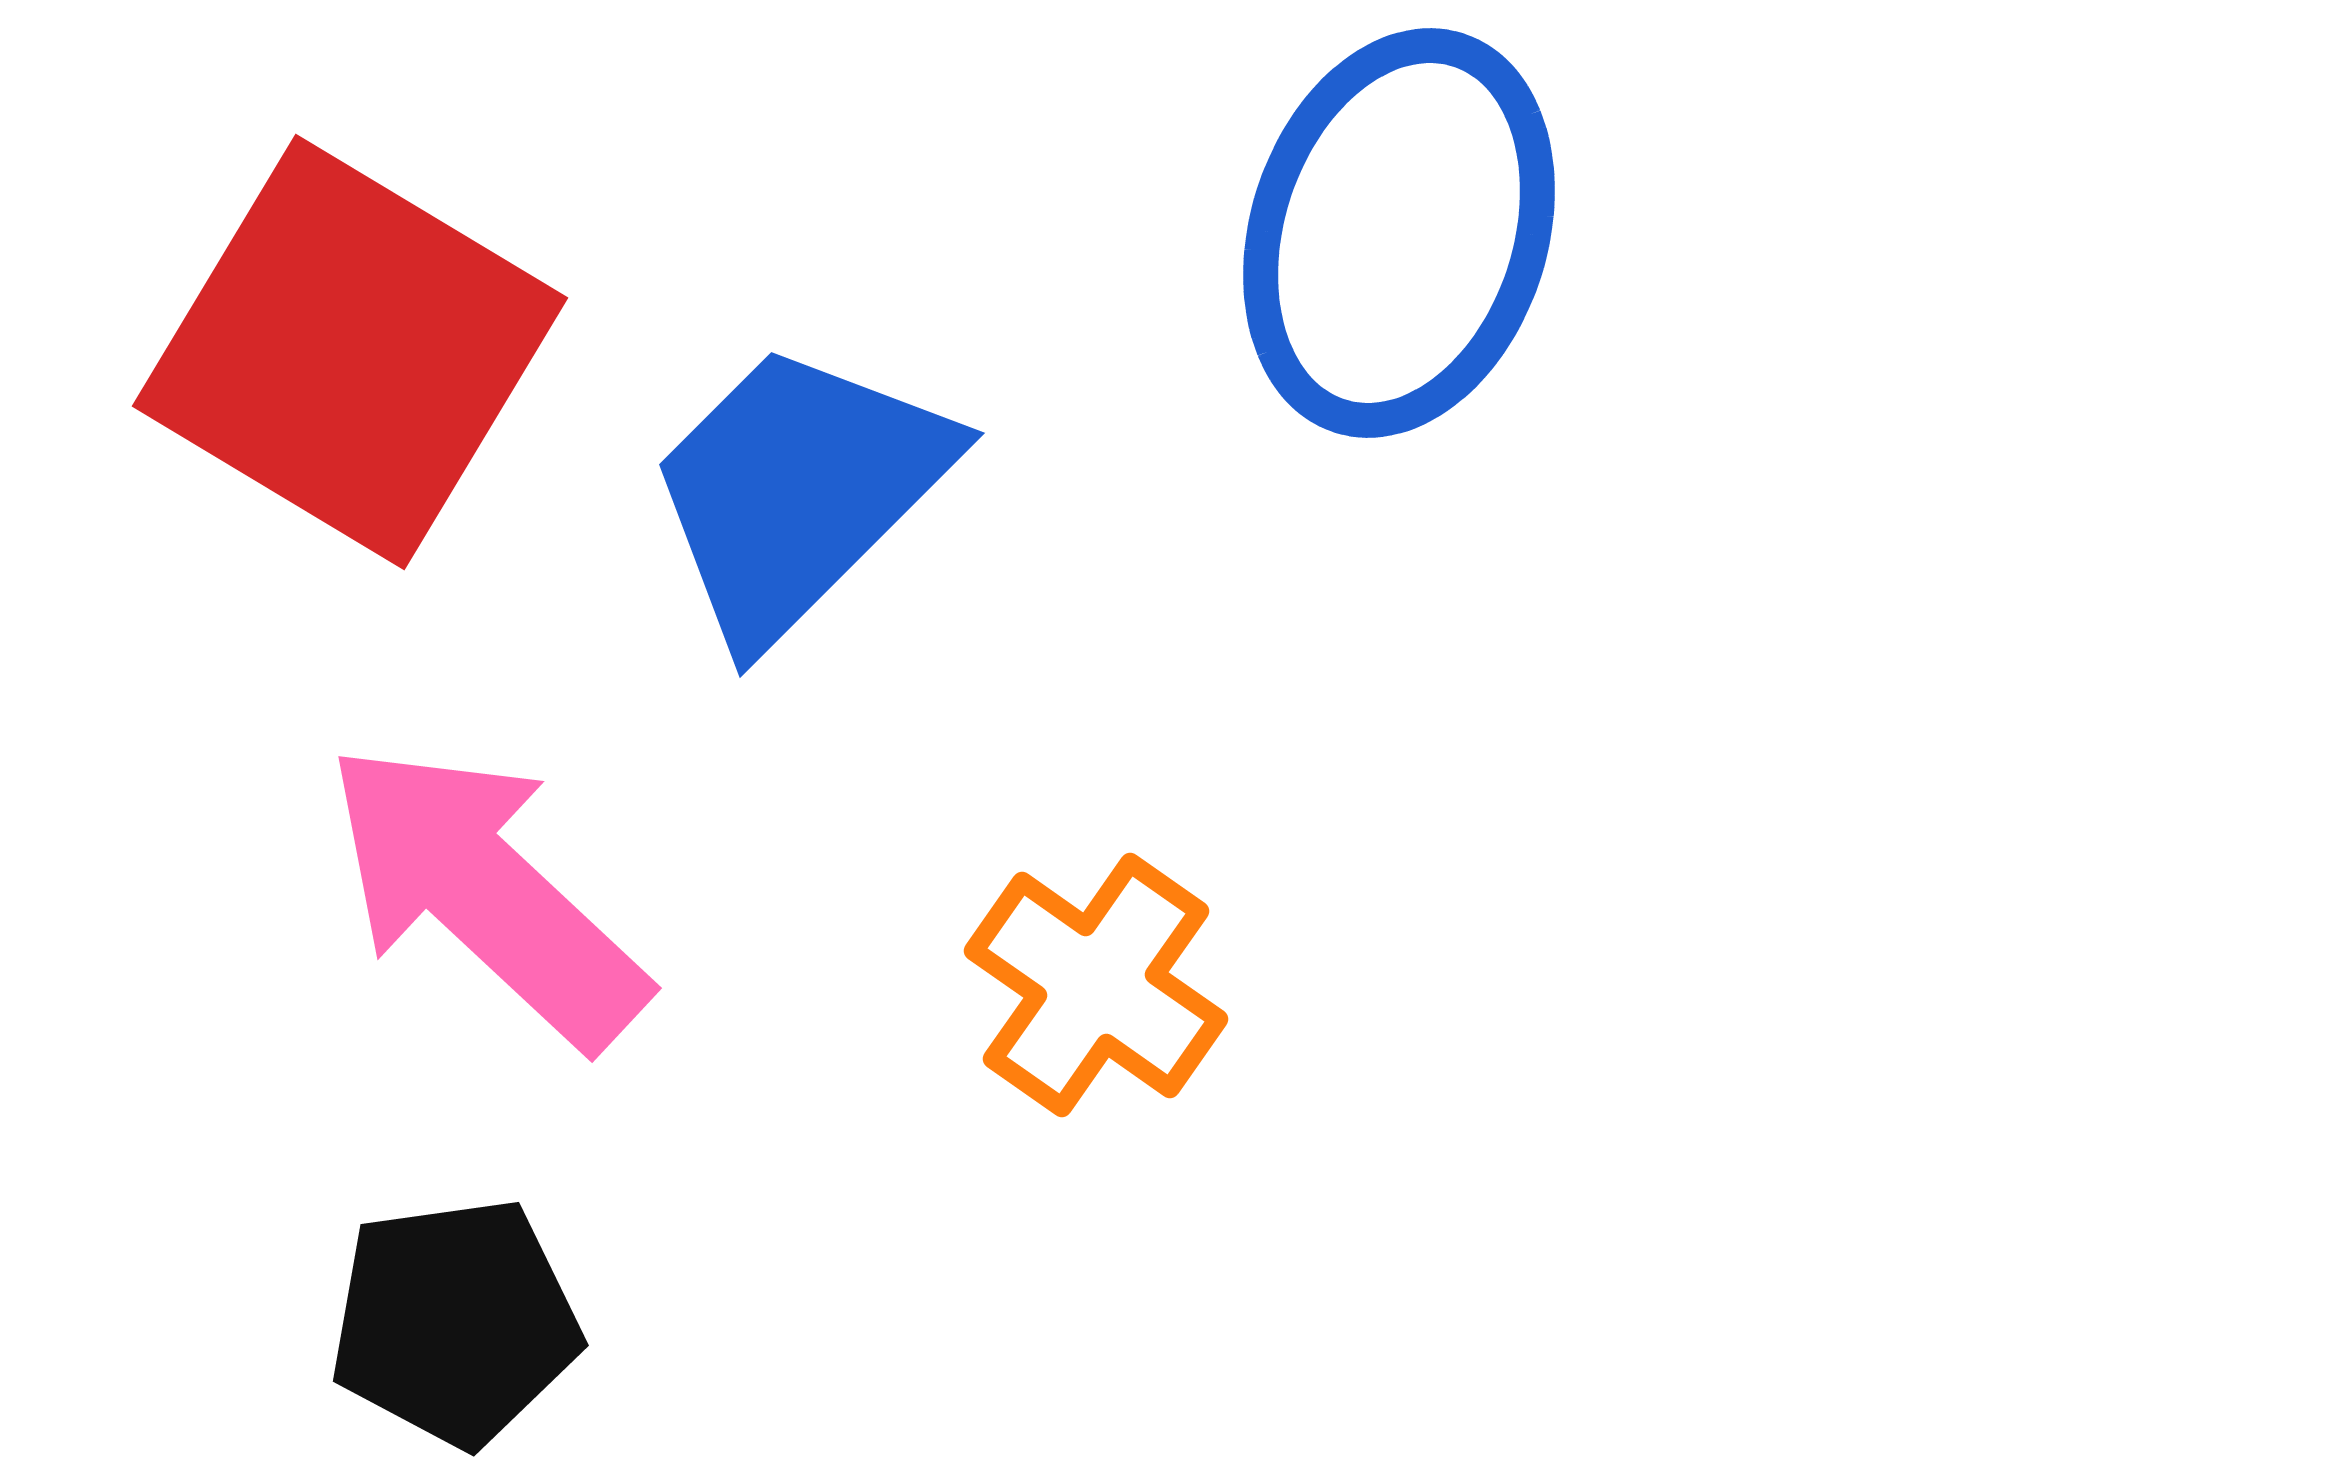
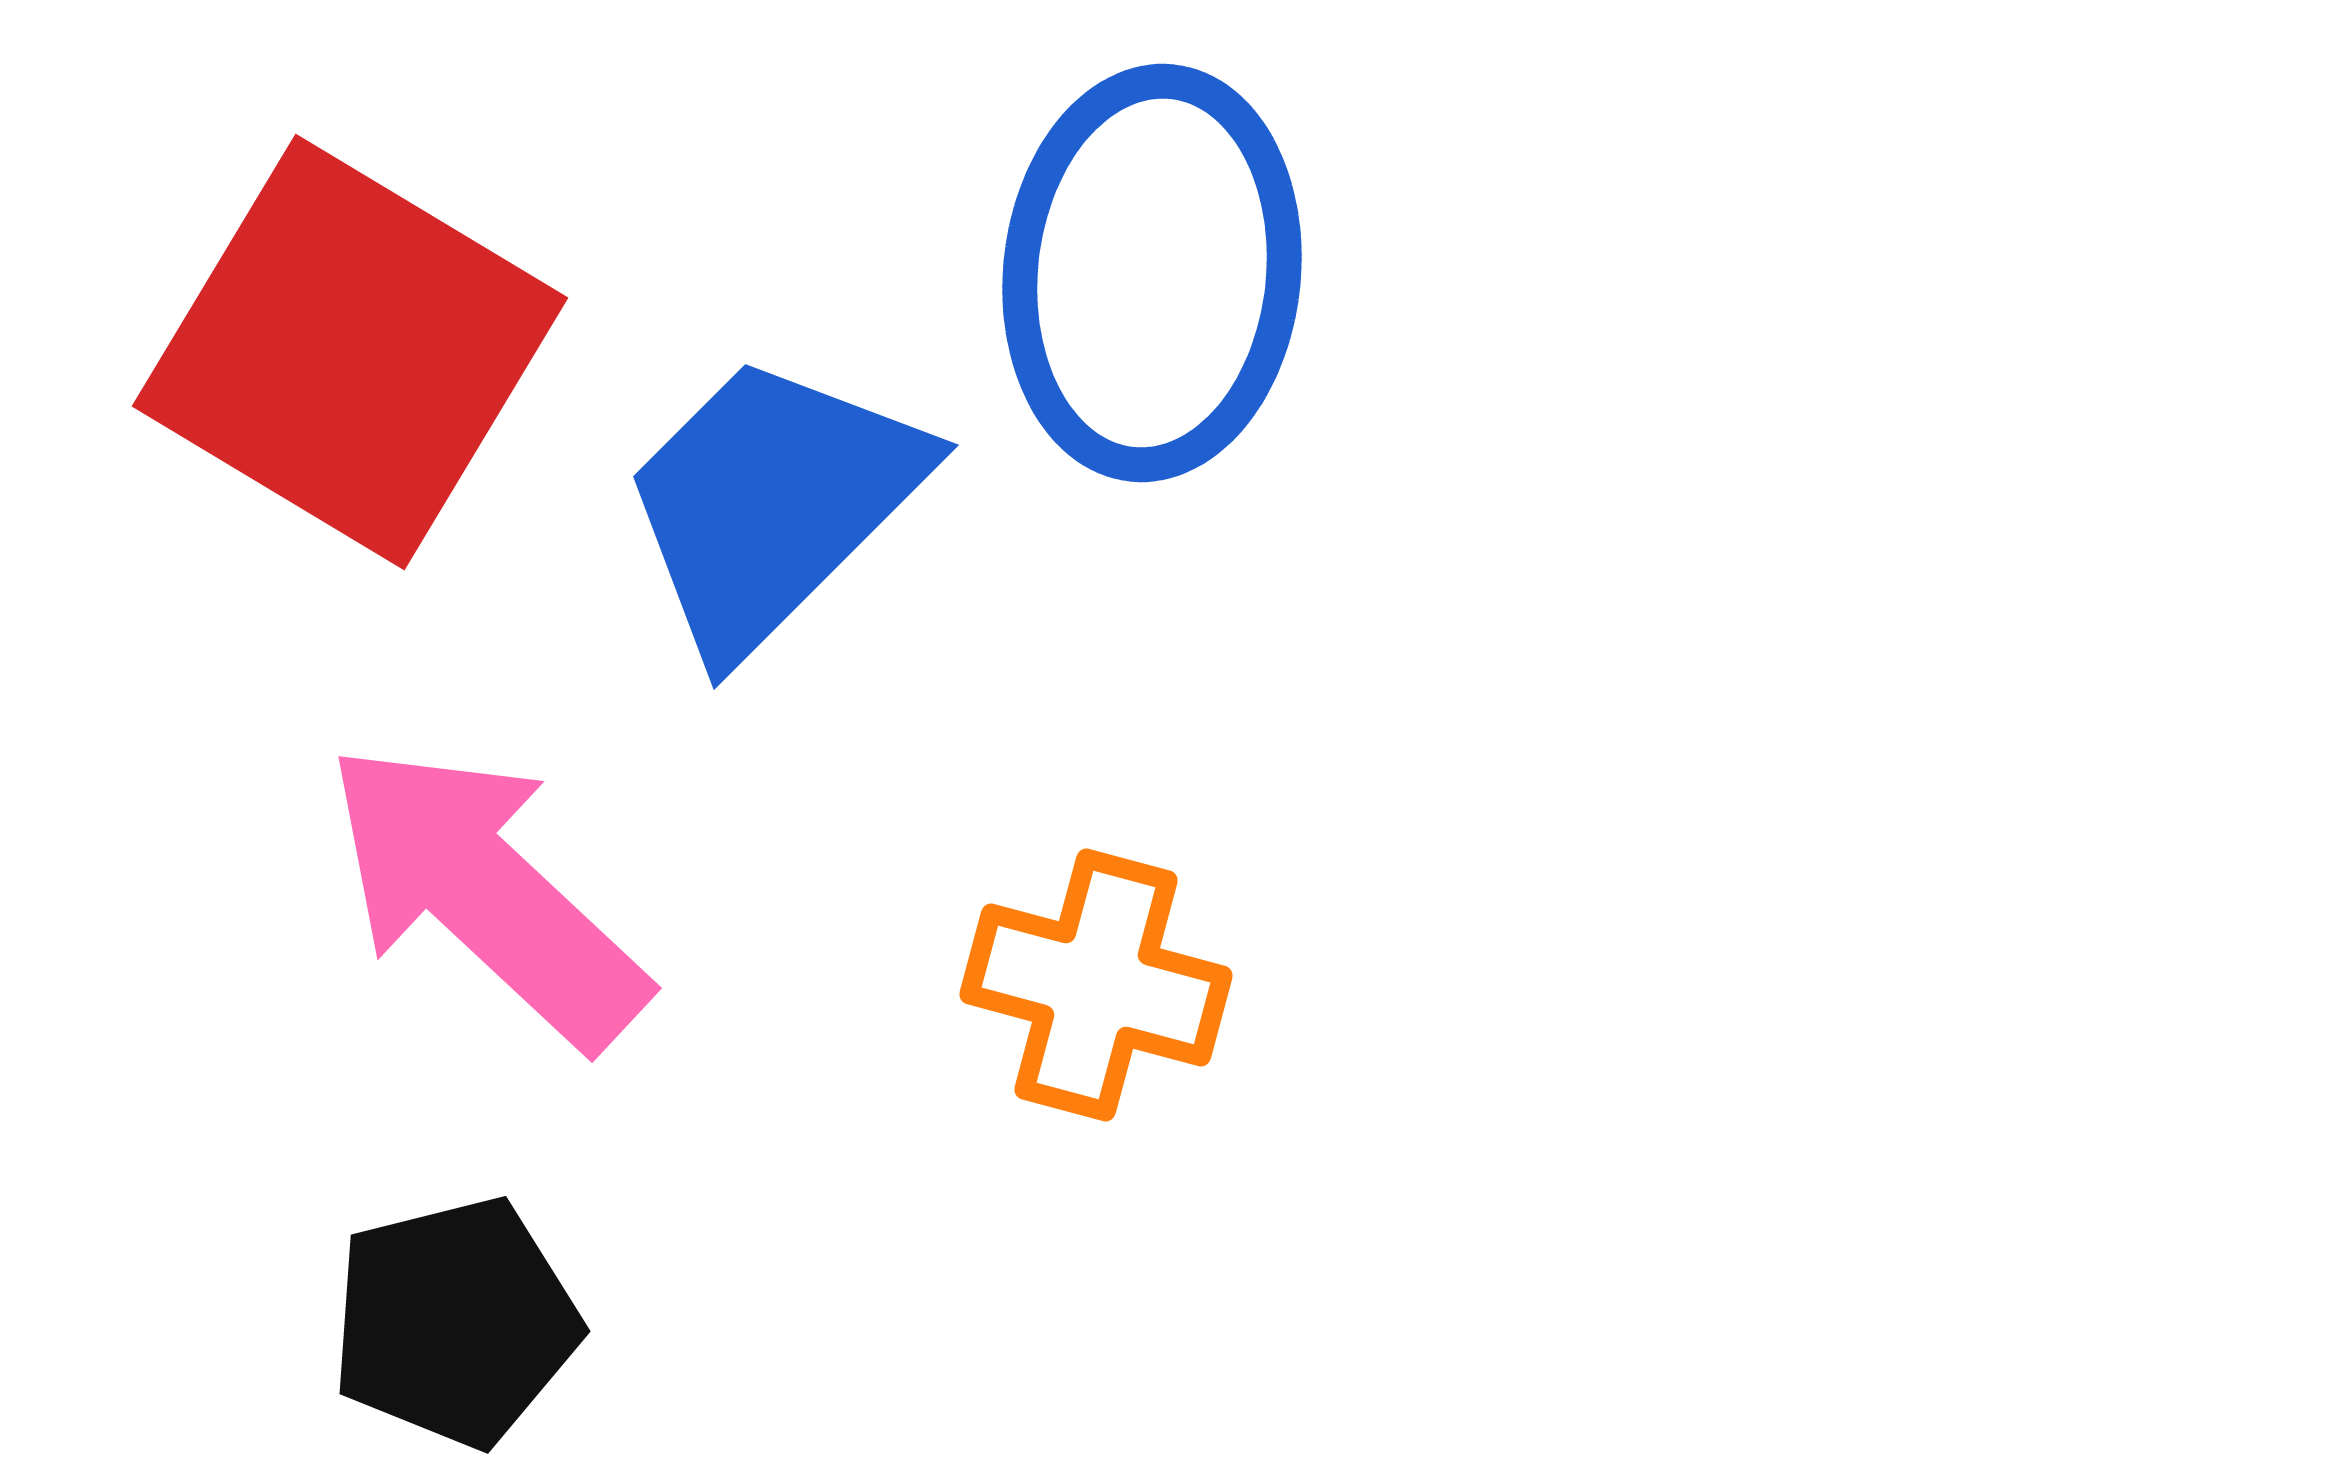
blue ellipse: moved 247 px left, 40 px down; rotated 12 degrees counterclockwise
blue trapezoid: moved 26 px left, 12 px down
orange cross: rotated 20 degrees counterclockwise
black pentagon: rotated 6 degrees counterclockwise
